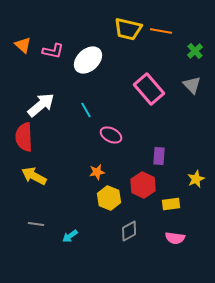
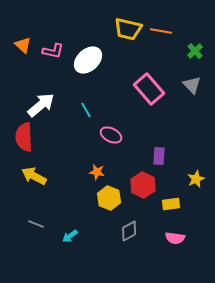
orange star: rotated 21 degrees clockwise
gray line: rotated 14 degrees clockwise
